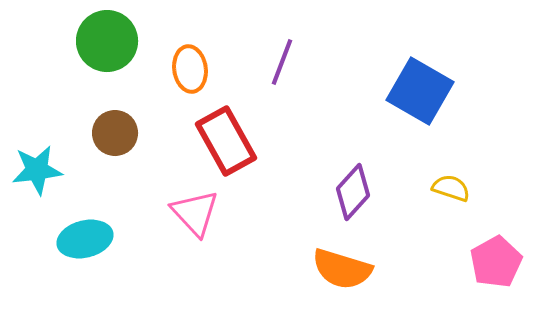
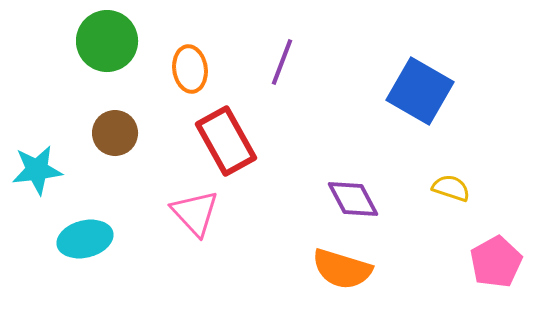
purple diamond: moved 7 px down; rotated 70 degrees counterclockwise
